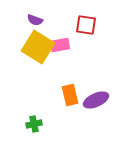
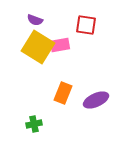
orange rectangle: moved 7 px left, 2 px up; rotated 35 degrees clockwise
